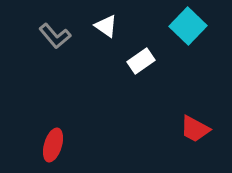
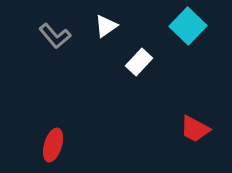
white triangle: rotated 50 degrees clockwise
white rectangle: moved 2 px left, 1 px down; rotated 12 degrees counterclockwise
